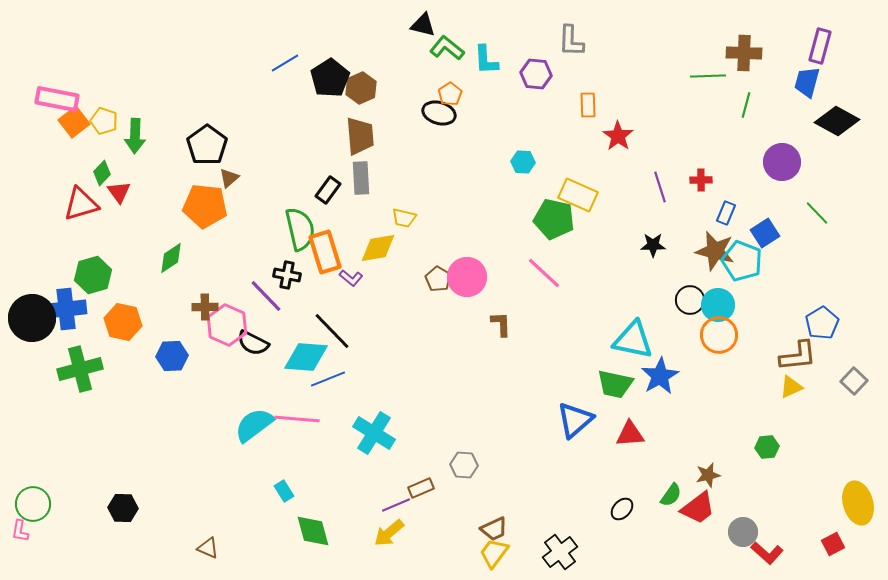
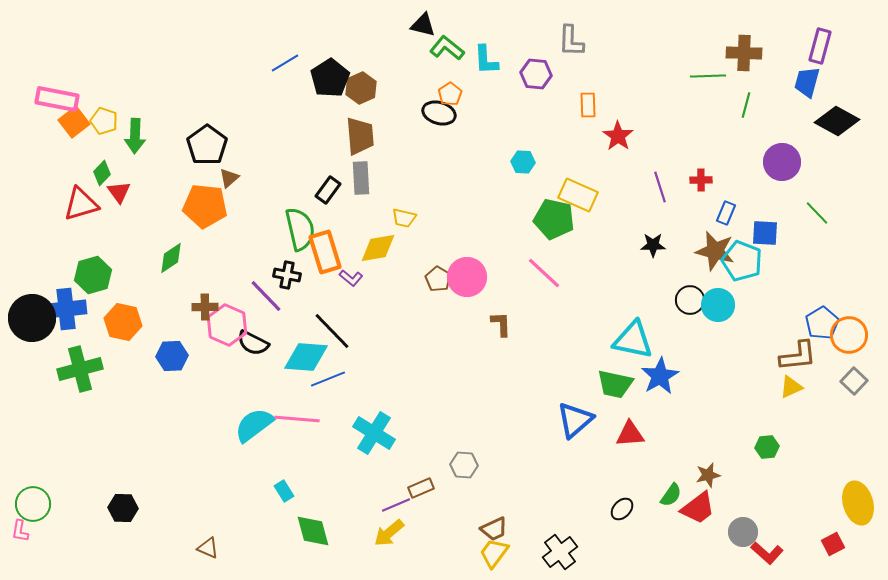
blue square at (765, 233): rotated 36 degrees clockwise
orange circle at (719, 335): moved 130 px right
